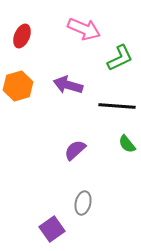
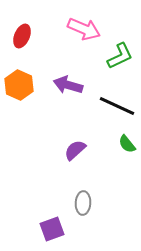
green L-shape: moved 2 px up
orange hexagon: moved 1 px right, 1 px up; rotated 20 degrees counterclockwise
black line: rotated 21 degrees clockwise
gray ellipse: rotated 10 degrees counterclockwise
purple square: rotated 15 degrees clockwise
